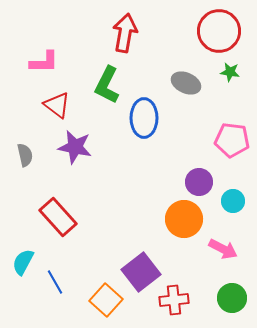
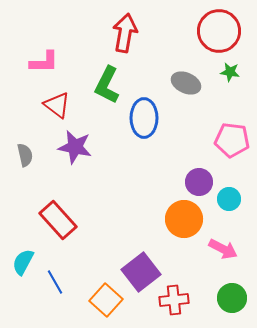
cyan circle: moved 4 px left, 2 px up
red rectangle: moved 3 px down
